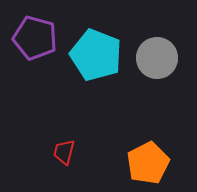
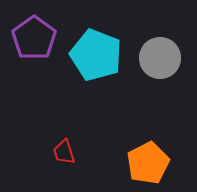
purple pentagon: moved 1 px left; rotated 21 degrees clockwise
gray circle: moved 3 px right
red trapezoid: rotated 32 degrees counterclockwise
